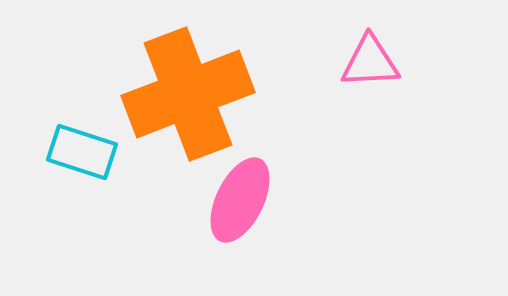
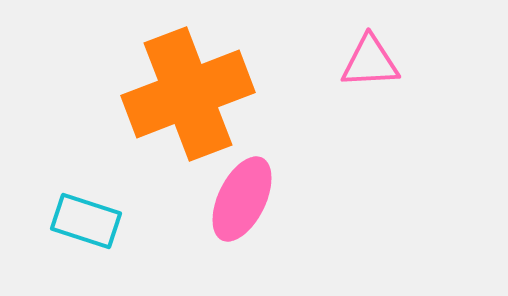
cyan rectangle: moved 4 px right, 69 px down
pink ellipse: moved 2 px right, 1 px up
